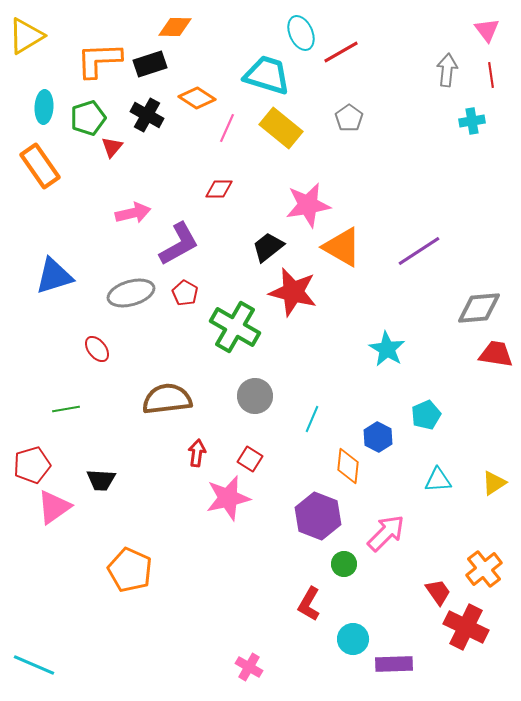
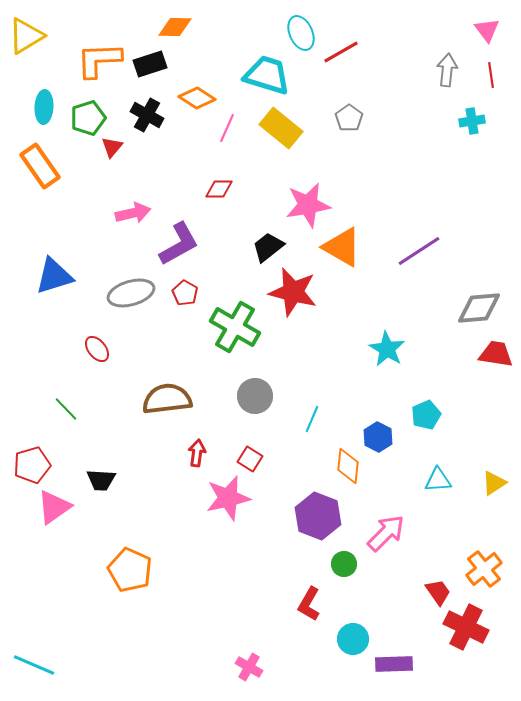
green line at (66, 409): rotated 56 degrees clockwise
